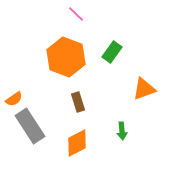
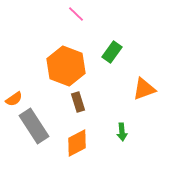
orange hexagon: moved 9 px down
gray rectangle: moved 4 px right
green arrow: moved 1 px down
